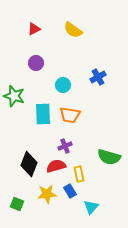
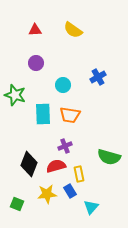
red triangle: moved 1 px right, 1 px down; rotated 24 degrees clockwise
green star: moved 1 px right, 1 px up
